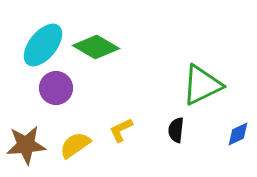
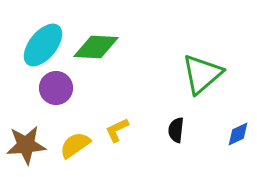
green diamond: rotated 27 degrees counterclockwise
green triangle: moved 11 px up; rotated 15 degrees counterclockwise
yellow L-shape: moved 4 px left
